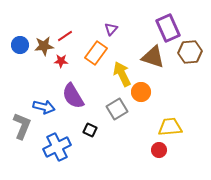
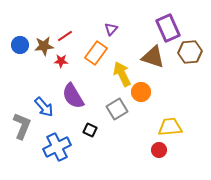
blue arrow: rotated 35 degrees clockwise
